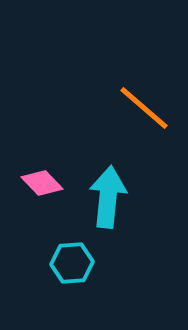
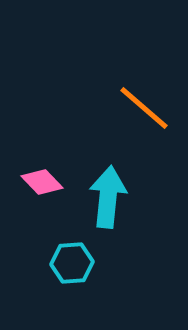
pink diamond: moved 1 px up
